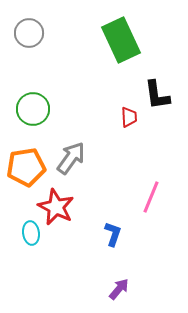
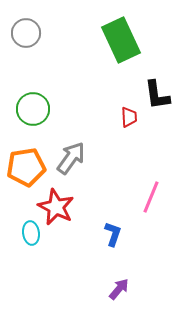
gray circle: moved 3 px left
